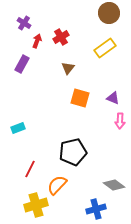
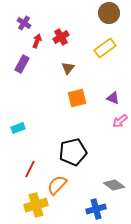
orange square: moved 3 px left; rotated 30 degrees counterclockwise
pink arrow: rotated 49 degrees clockwise
